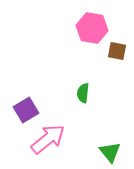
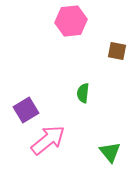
pink hexagon: moved 21 px left, 7 px up; rotated 16 degrees counterclockwise
pink arrow: moved 1 px down
